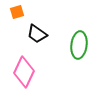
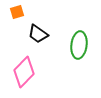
black trapezoid: moved 1 px right
pink diamond: rotated 20 degrees clockwise
